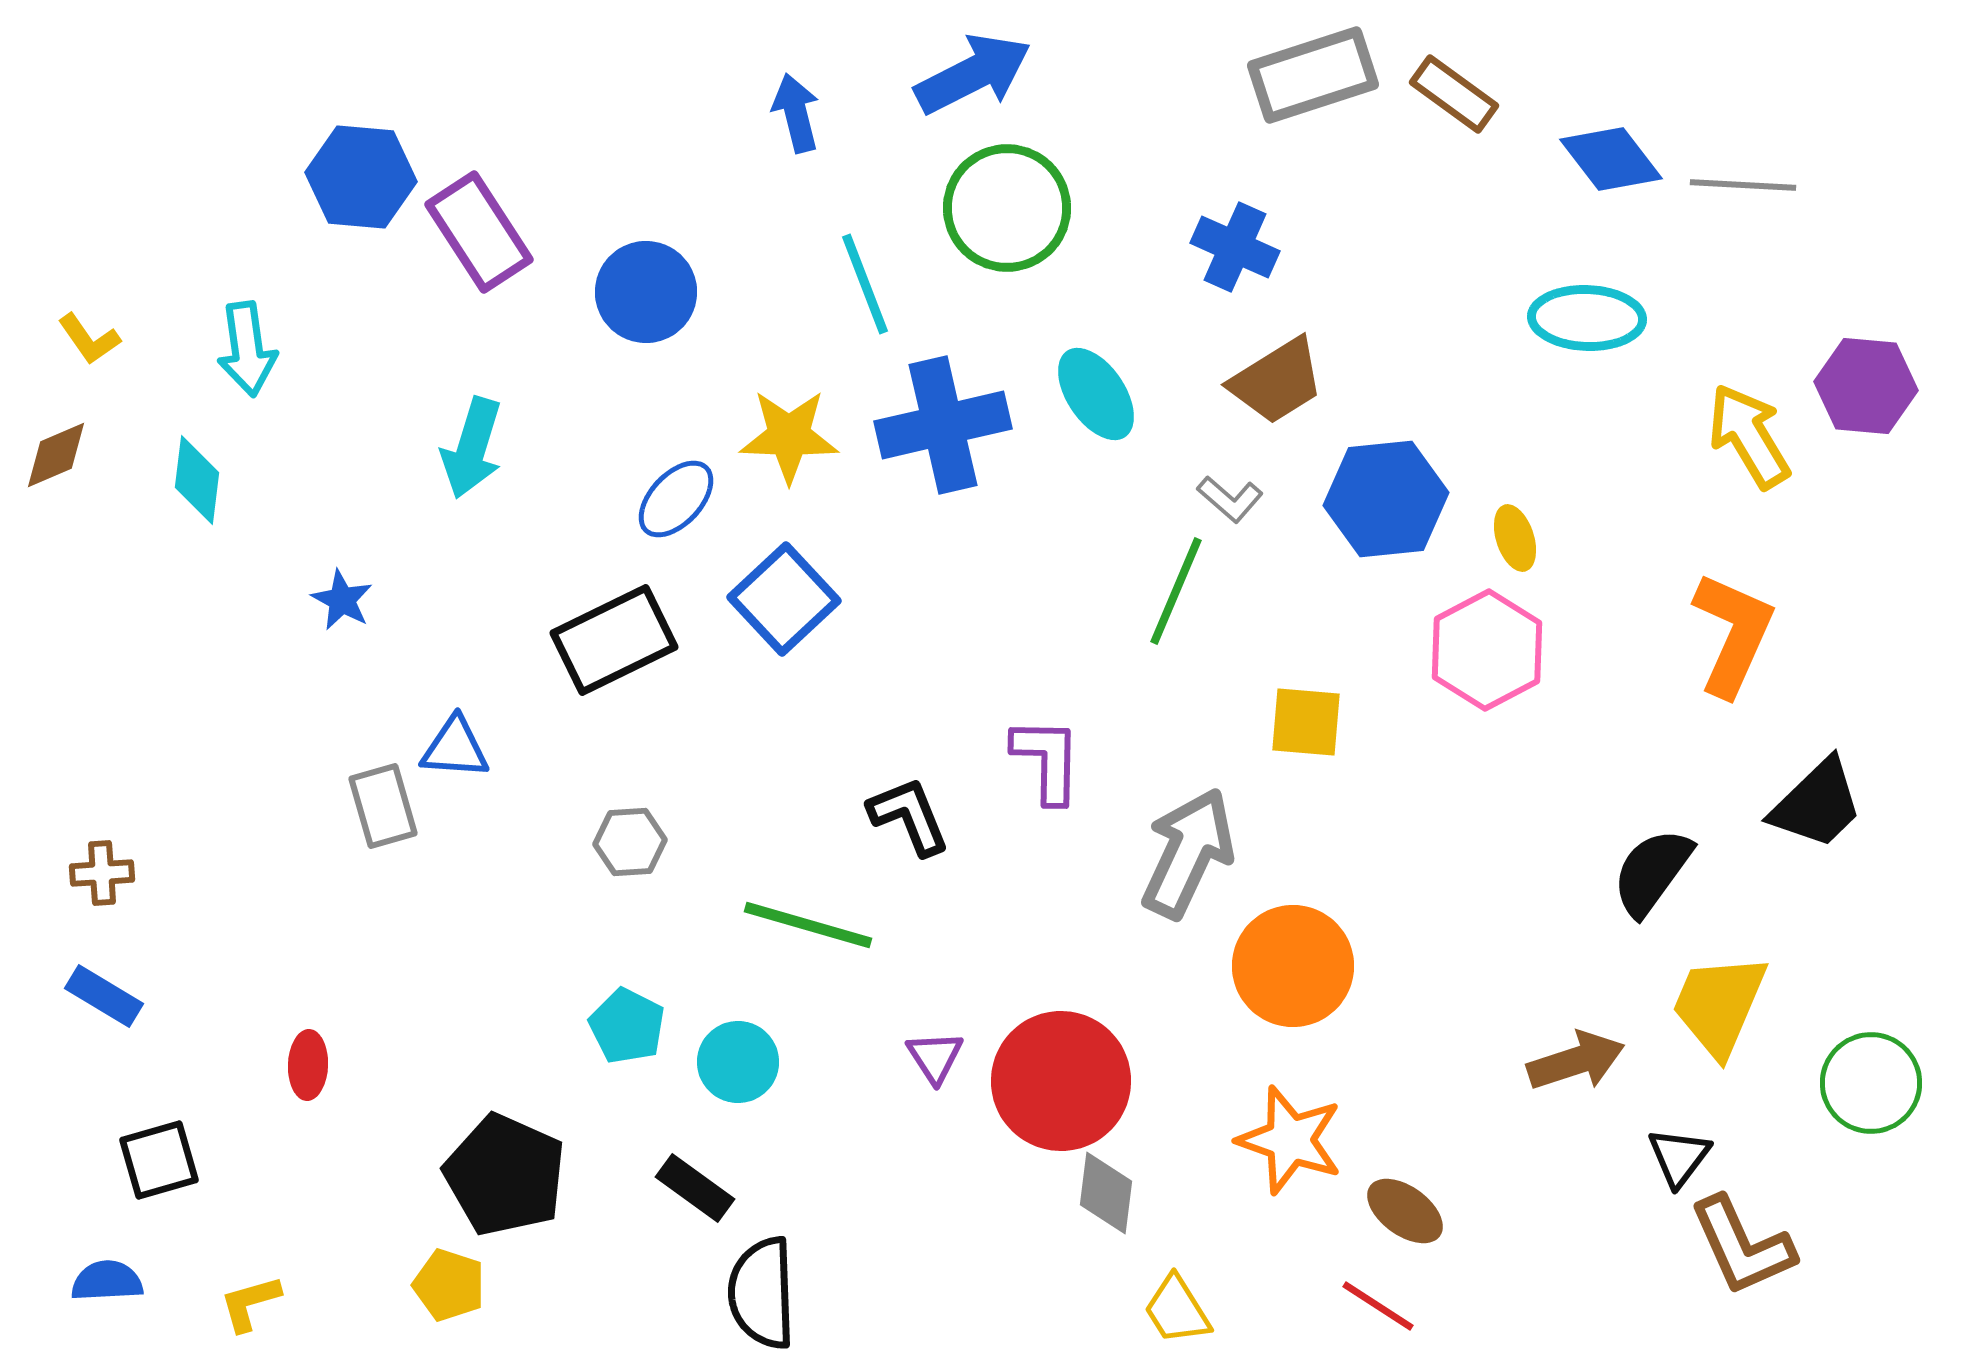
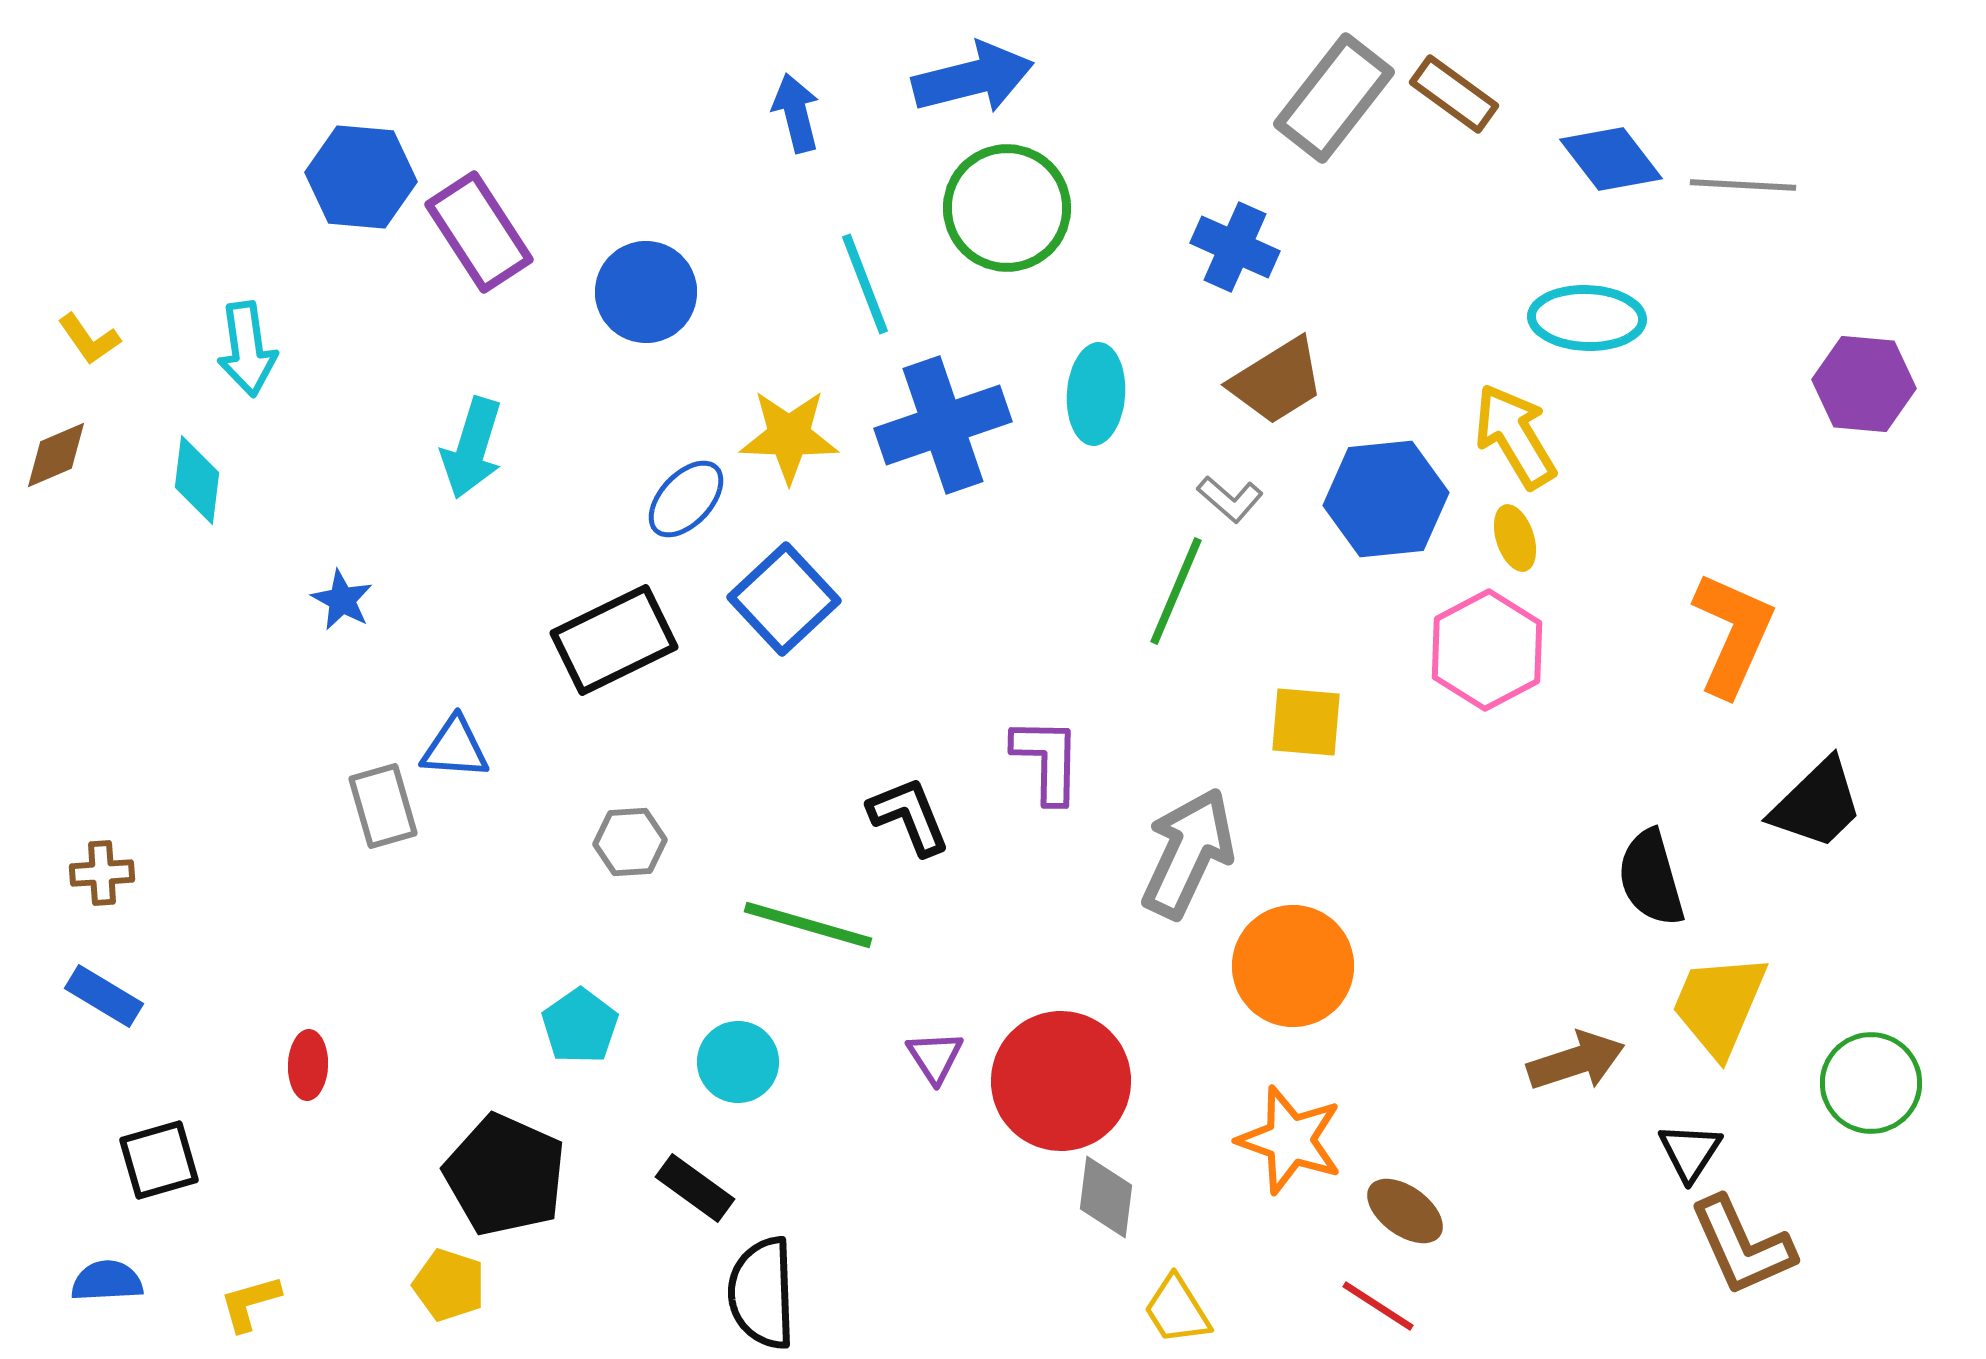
blue arrow at (973, 74): moved 4 px down; rotated 13 degrees clockwise
gray rectangle at (1313, 75): moved 21 px right, 23 px down; rotated 34 degrees counterclockwise
purple hexagon at (1866, 386): moved 2 px left, 2 px up
cyan ellipse at (1096, 394): rotated 38 degrees clockwise
blue cross at (943, 425): rotated 6 degrees counterclockwise
yellow arrow at (1749, 436): moved 234 px left
blue ellipse at (676, 499): moved 10 px right
black semicircle at (1652, 872): moved 1 px left, 6 px down; rotated 52 degrees counterclockwise
cyan pentagon at (627, 1026): moved 47 px left; rotated 10 degrees clockwise
black triangle at (1679, 1157): moved 11 px right, 5 px up; rotated 4 degrees counterclockwise
gray diamond at (1106, 1193): moved 4 px down
